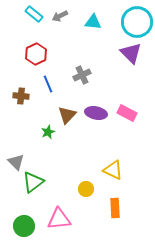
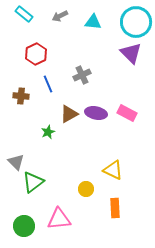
cyan rectangle: moved 10 px left
cyan circle: moved 1 px left
brown triangle: moved 2 px right, 1 px up; rotated 18 degrees clockwise
